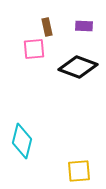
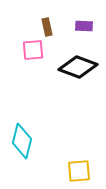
pink square: moved 1 px left, 1 px down
